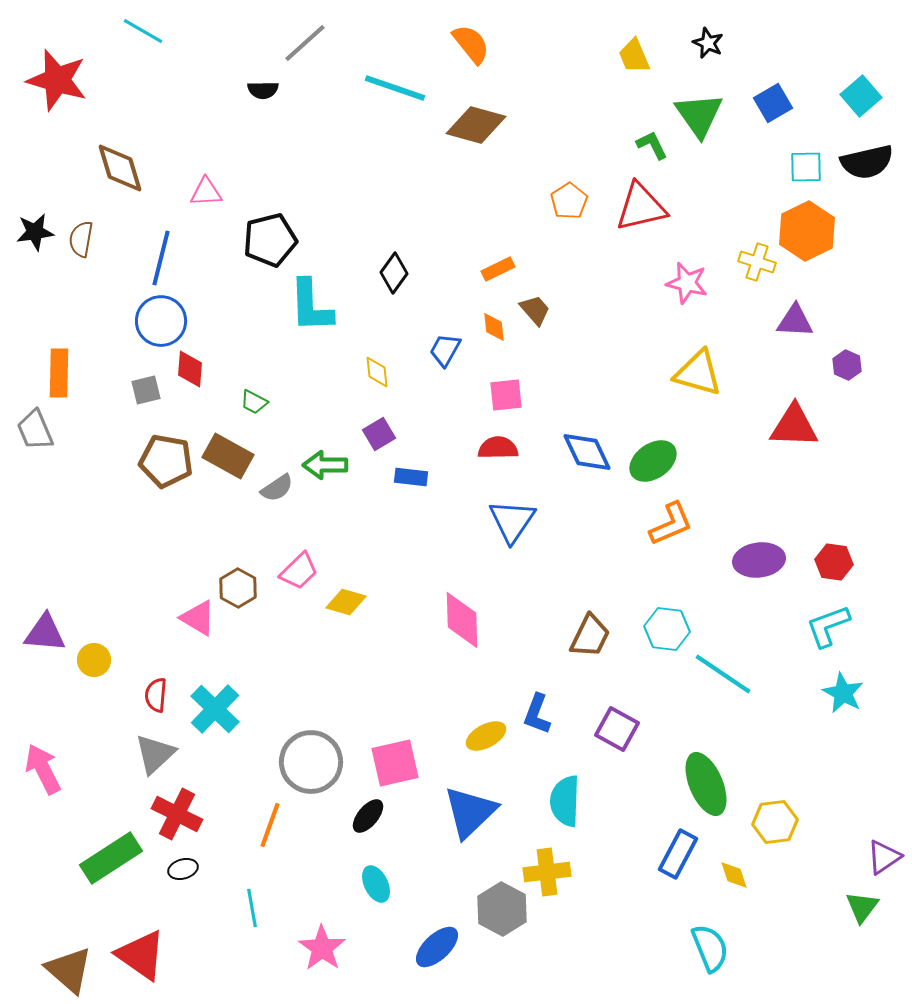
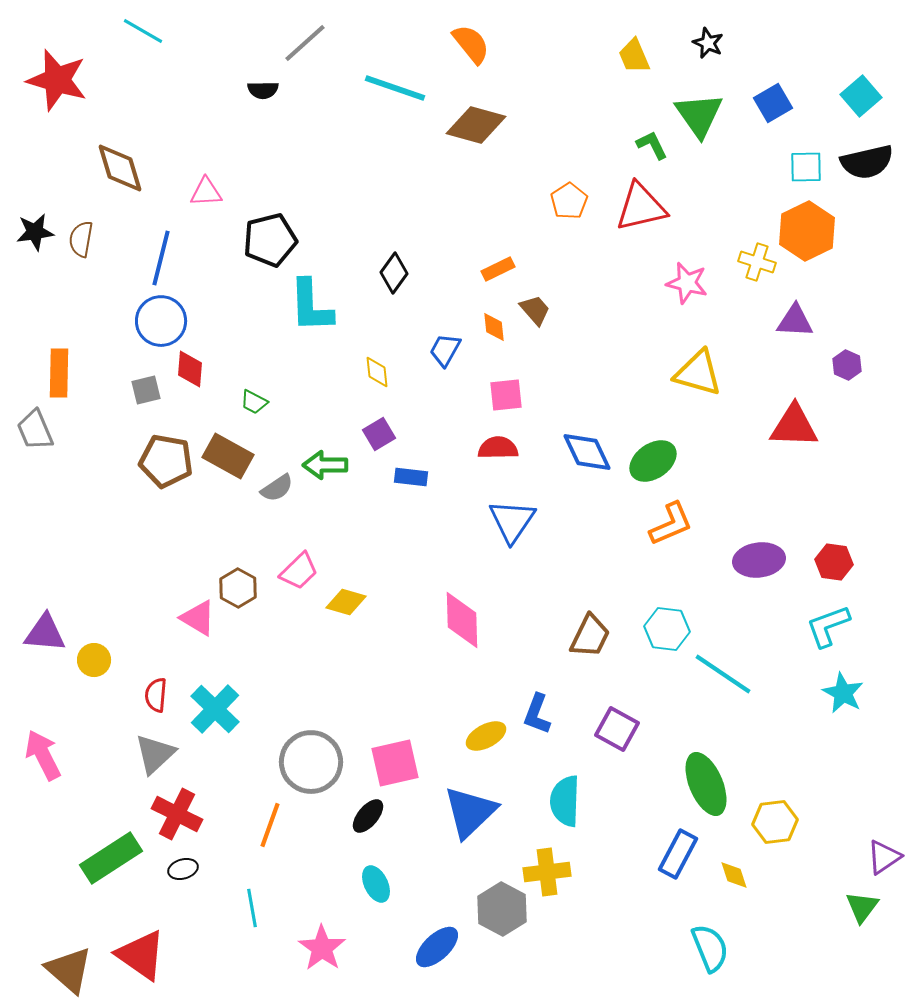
pink arrow at (43, 769): moved 14 px up
